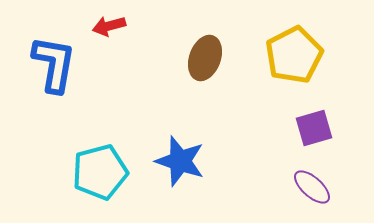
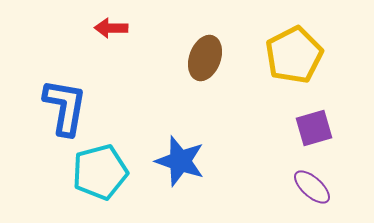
red arrow: moved 2 px right, 2 px down; rotated 16 degrees clockwise
blue L-shape: moved 11 px right, 43 px down
